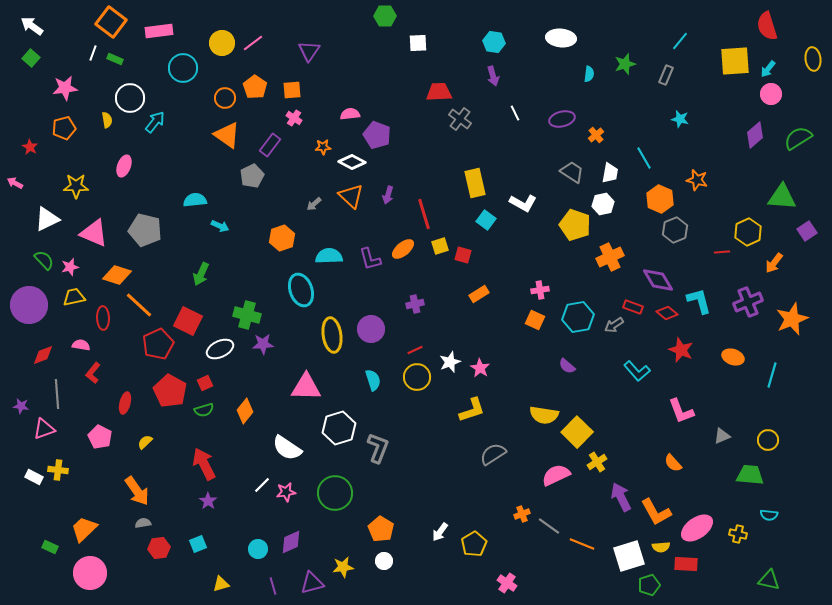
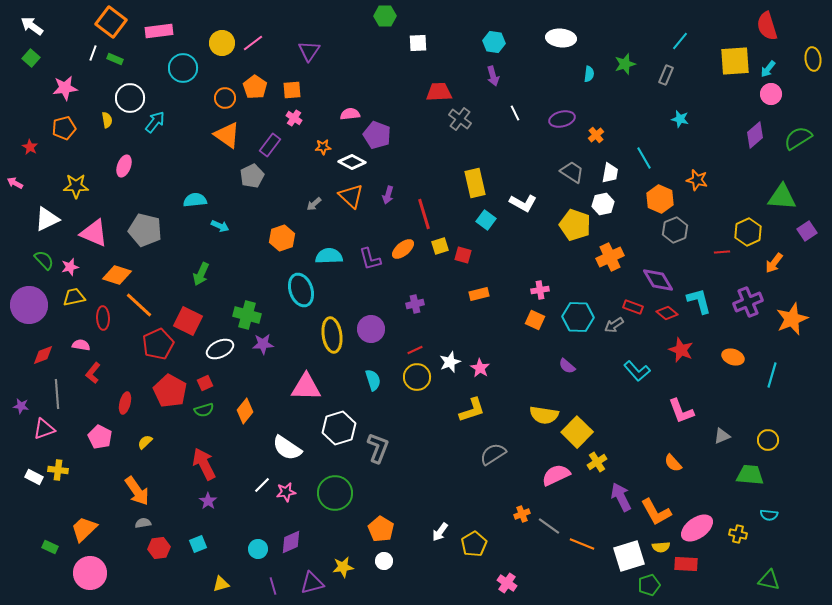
orange rectangle at (479, 294): rotated 18 degrees clockwise
cyan hexagon at (578, 317): rotated 12 degrees clockwise
